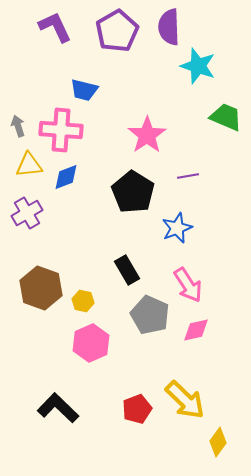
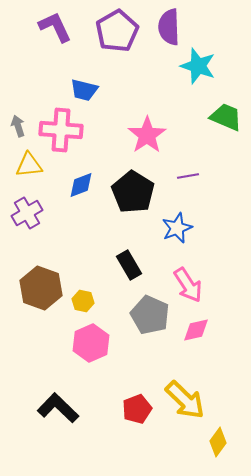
blue diamond: moved 15 px right, 8 px down
black rectangle: moved 2 px right, 5 px up
